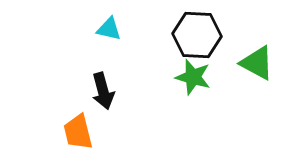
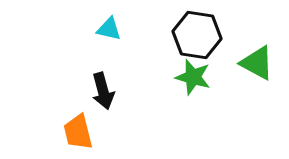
black hexagon: rotated 6 degrees clockwise
